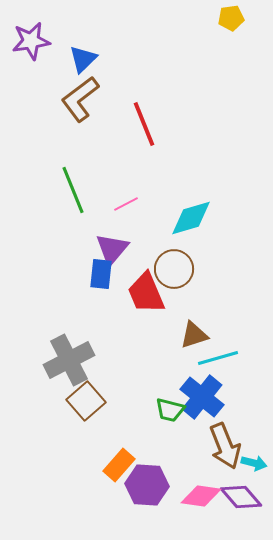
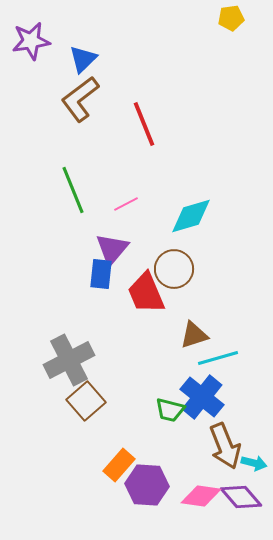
cyan diamond: moved 2 px up
